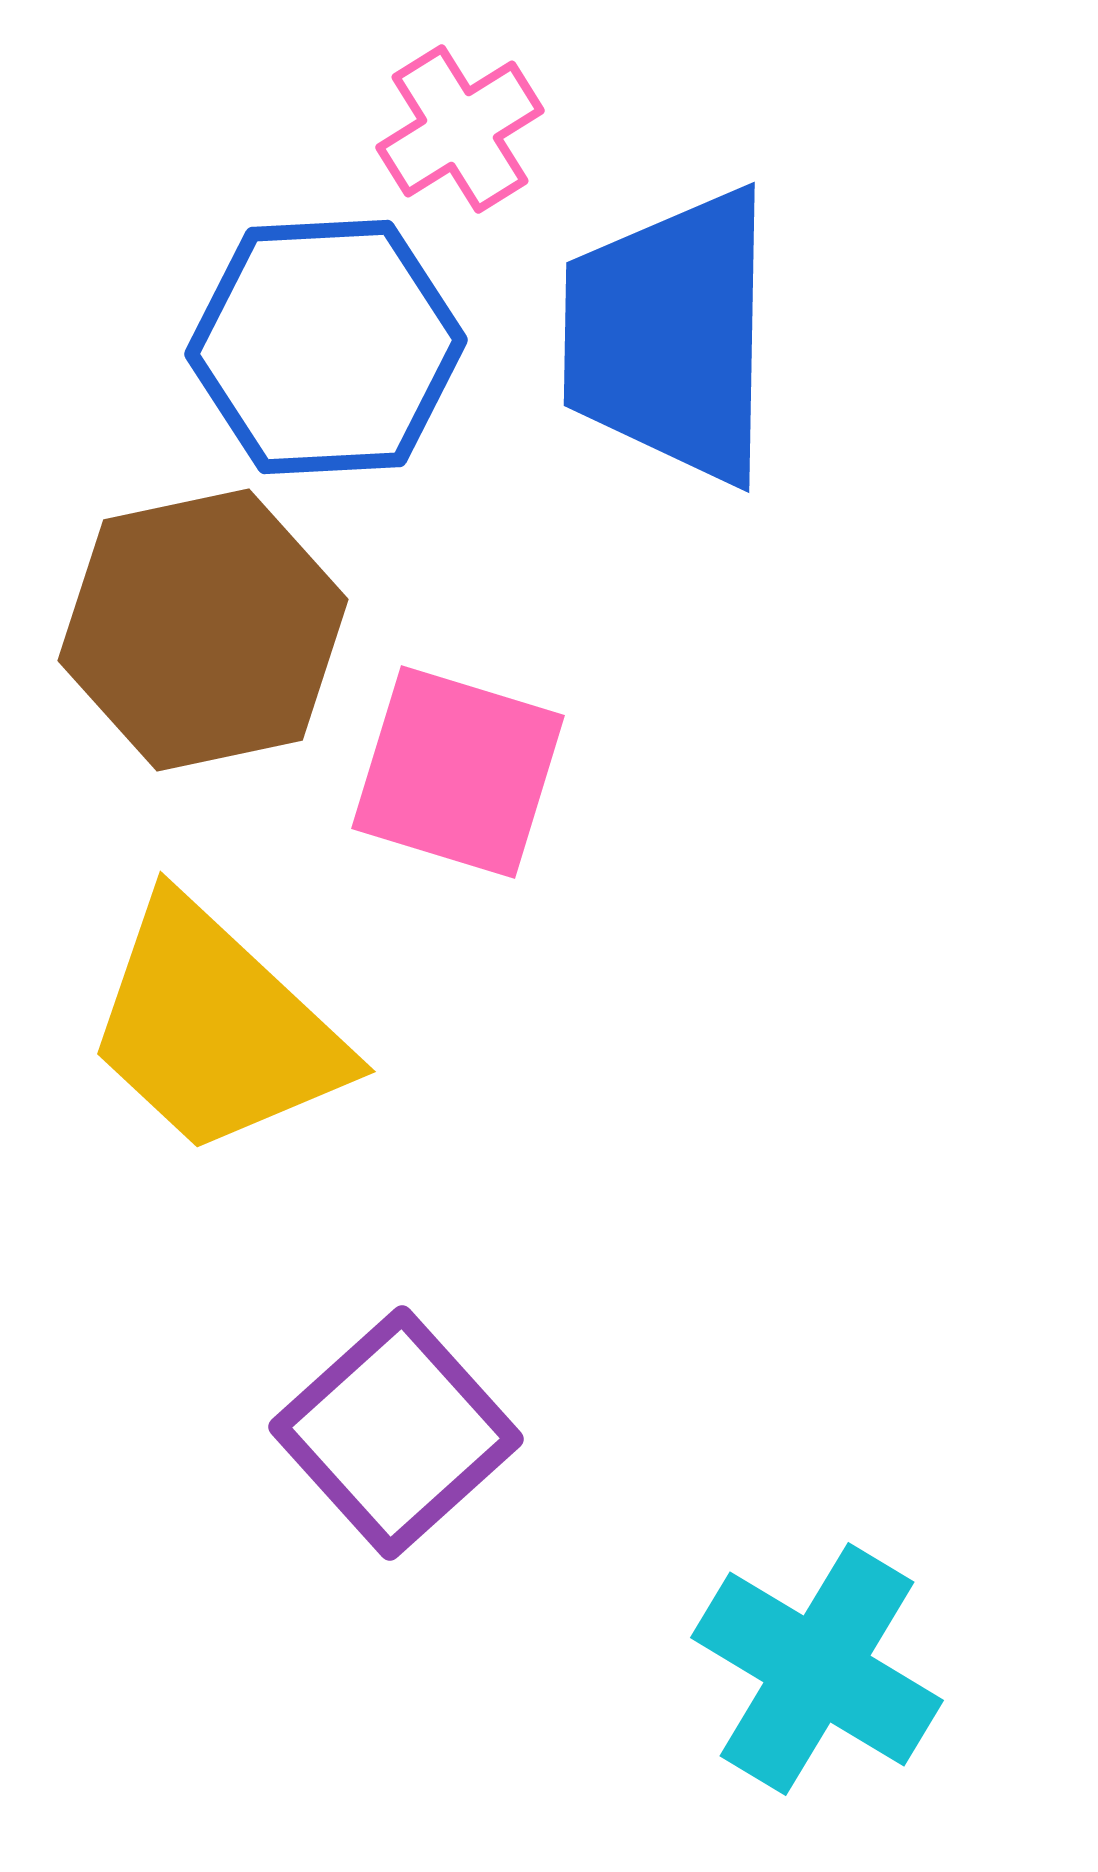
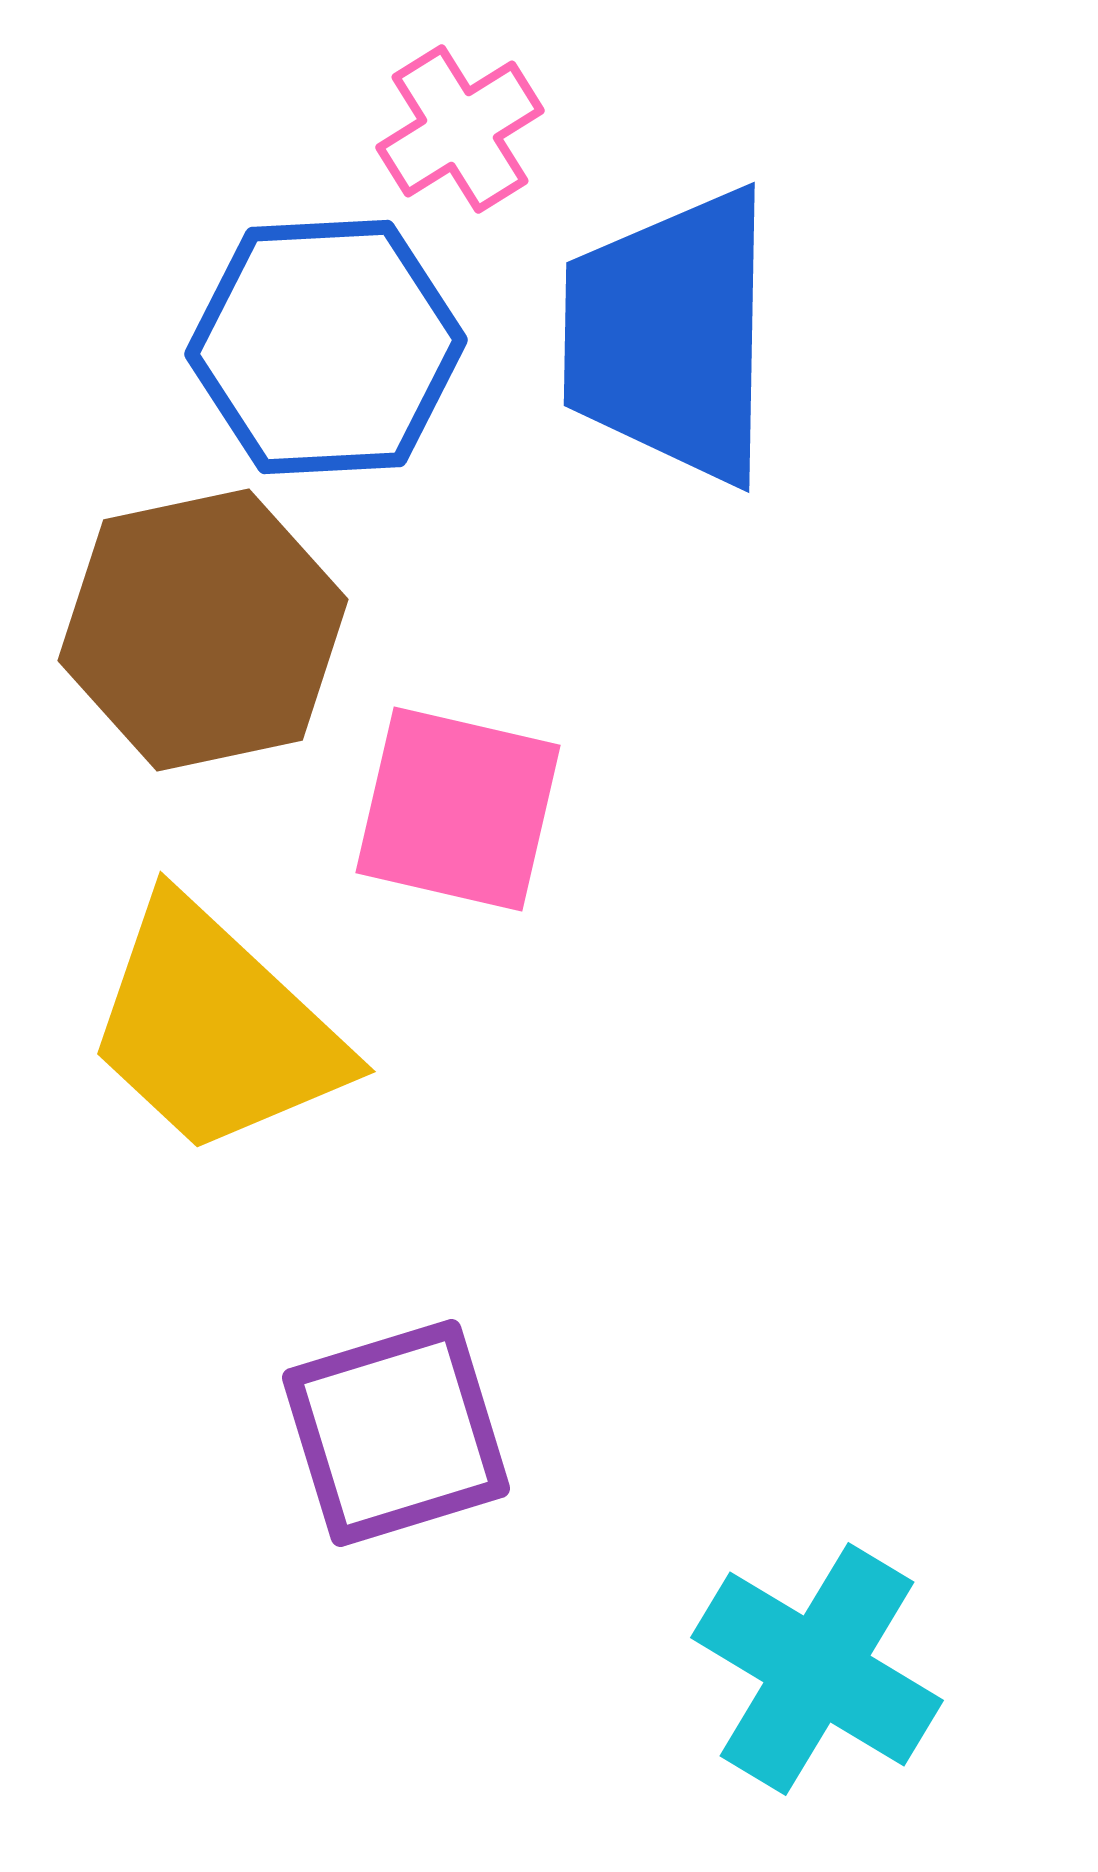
pink square: moved 37 px down; rotated 4 degrees counterclockwise
purple square: rotated 25 degrees clockwise
